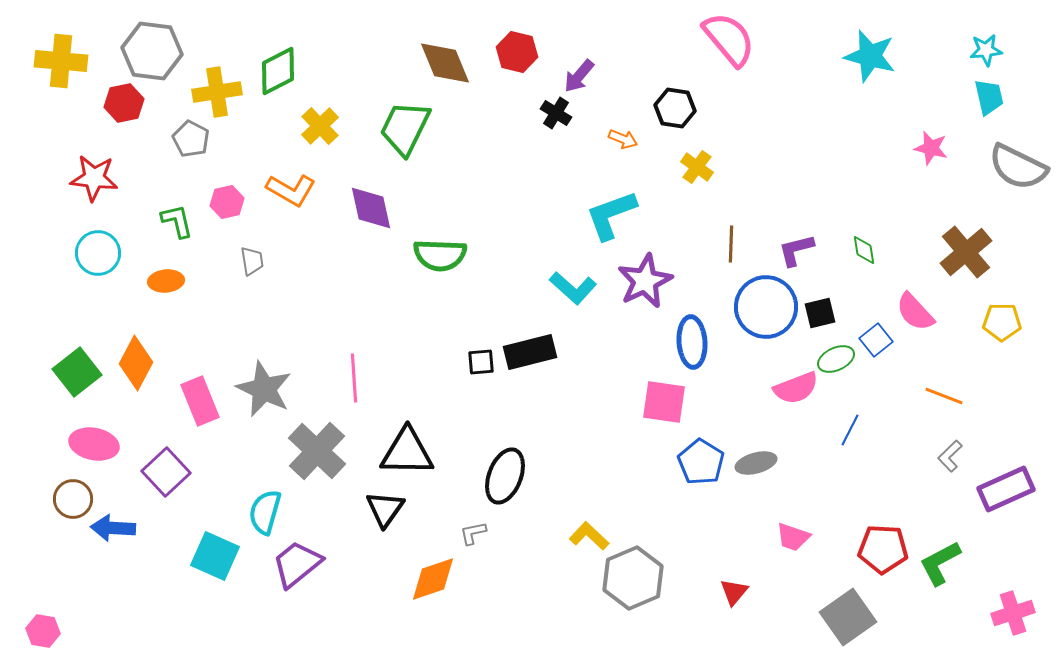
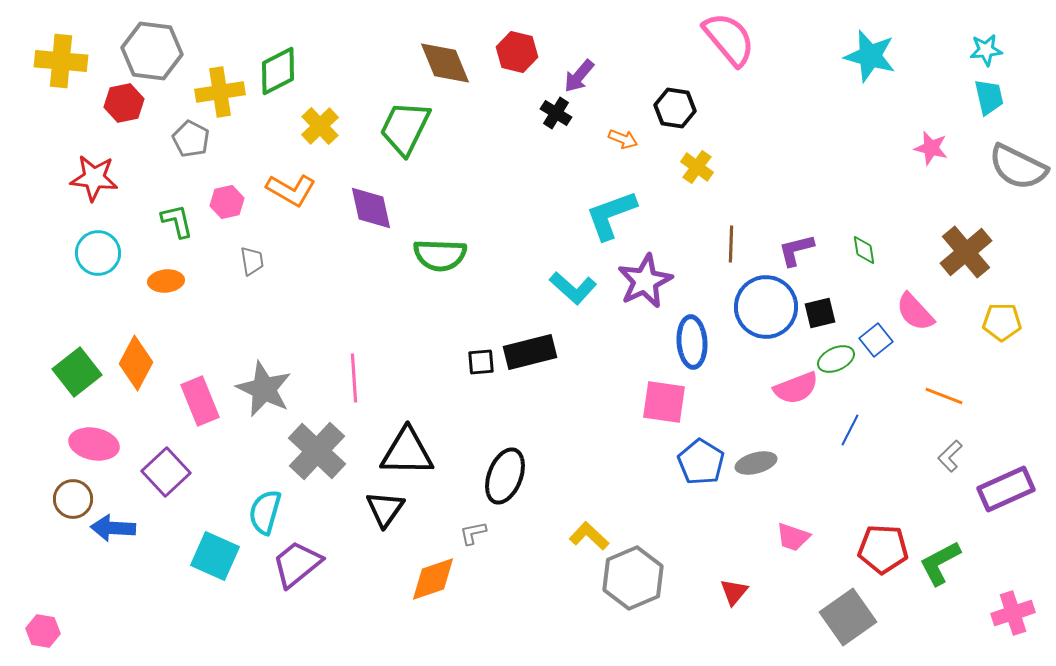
yellow cross at (217, 92): moved 3 px right
